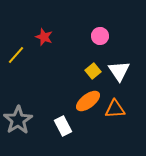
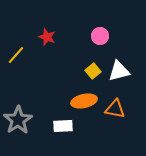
red star: moved 3 px right
white triangle: rotated 50 degrees clockwise
orange ellipse: moved 4 px left; rotated 25 degrees clockwise
orange triangle: rotated 15 degrees clockwise
white rectangle: rotated 66 degrees counterclockwise
